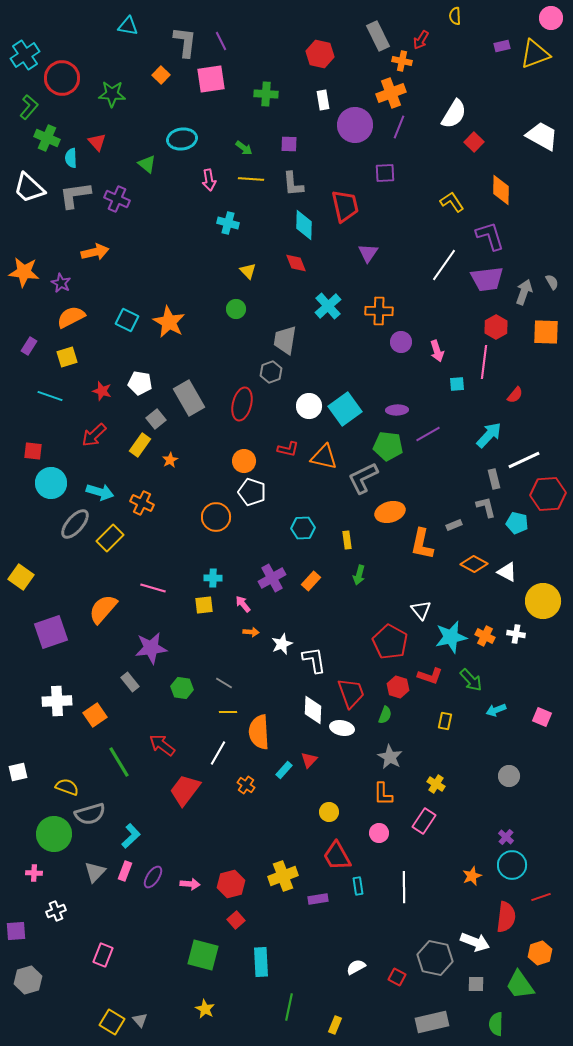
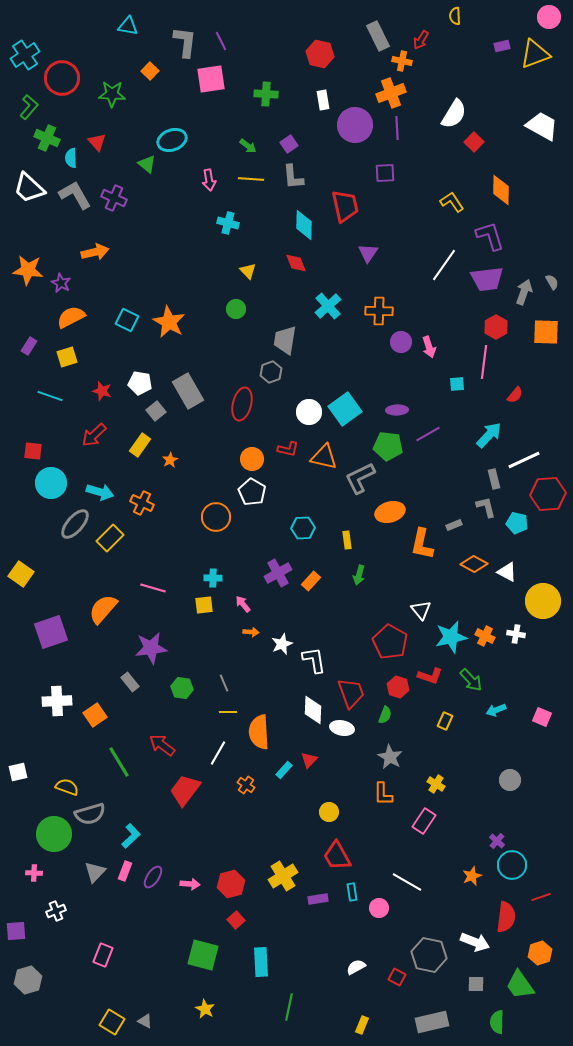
pink circle at (551, 18): moved 2 px left, 1 px up
orange square at (161, 75): moved 11 px left, 4 px up
purple line at (399, 127): moved 2 px left, 1 px down; rotated 25 degrees counterclockwise
white trapezoid at (542, 136): moved 10 px up
cyan ellipse at (182, 139): moved 10 px left, 1 px down; rotated 12 degrees counterclockwise
purple square at (289, 144): rotated 36 degrees counterclockwise
green arrow at (244, 148): moved 4 px right, 2 px up
gray L-shape at (293, 184): moved 7 px up
gray L-shape at (75, 195): rotated 68 degrees clockwise
purple cross at (117, 199): moved 3 px left, 1 px up
orange star at (24, 272): moved 4 px right, 2 px up
pink arrow at (437, 351): moved 8 px left, 4 px up
gray rectangle at (189, 398): moved 1 px left, 7 px up
white circle at (309, 406): moved 6 px down
gray square at (156, 419): moved 8 px up
orange circle at (244, 461): moved 8 px right, 2 px up
gray L-shape at (363, 478): moved 3 px left
white pentagon at (252, 492): rotated 12 degrees clockwise
yellow square at (21, 577): moved 3 px up
purple cross at (272, 578): moved 6 px right, 5 px up
gray line at (224, 683): rotated 36 degrees clockwise
yellow rectangle at (445, 721): rotated 12 degrees clockwise
gray circle at (509, 776): moved 1 px right, 4 px down
pink circle at (379, 833): moved 75 px down
purple cross at (506, 837): moved 9 px left, 4 px down
yellow cross at (283, 876): rotated 12 degrees counterclockwise
cyan rectangle at (358, 886): moved 6 px left, 6 px down
white line at (404, 887): moved 3 px right, 5 px up; rotated 60 degrees counterclockwise
gray hexagon at (435, 958): moved 6 px left, 3 px up
gray triangle at (140, 1020): moved 5 px right, 1 px down; rotated 21 degrees counterclockwise
green semicircle at (496, 1024): moved 1 px right, 2 px up
yellow rectangle at (335, 1025): moved 27 px right
